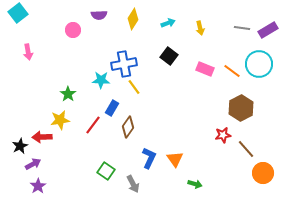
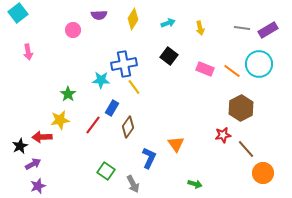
orange triangle: moved 1 px right, 15 px up
purple star: rotated 14 degrees clockwise
